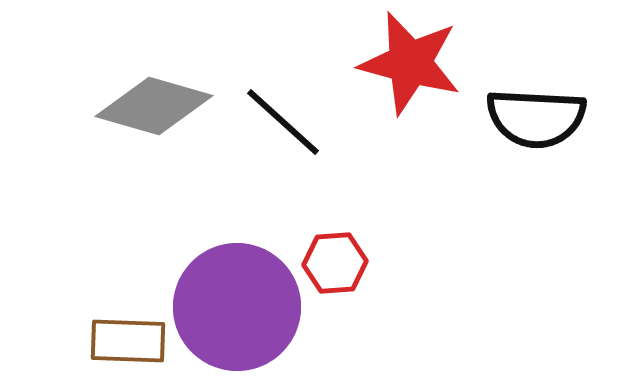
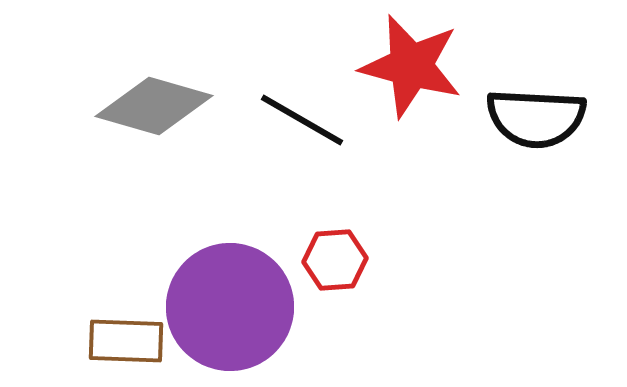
red star: moved 1 px right, 3 px down
black line: moved 19 px right, 2 px up; rotated 12 degrees counterclockwise
red hexagon: moved 3 px up
purple circle: moved 7 px left
brown rectangle: moved 2 px left
